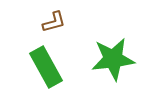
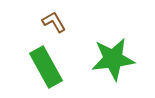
brown L-shape: rotated 105 degrees counterclockwise
